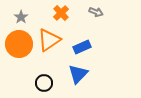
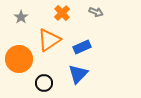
orange cross: moved 1 px right
orange circle: moved 15 px down
